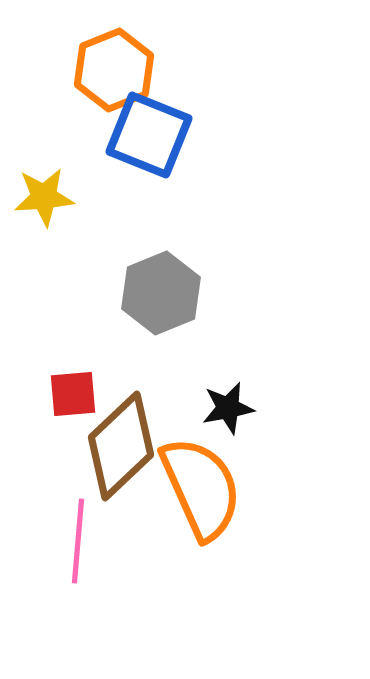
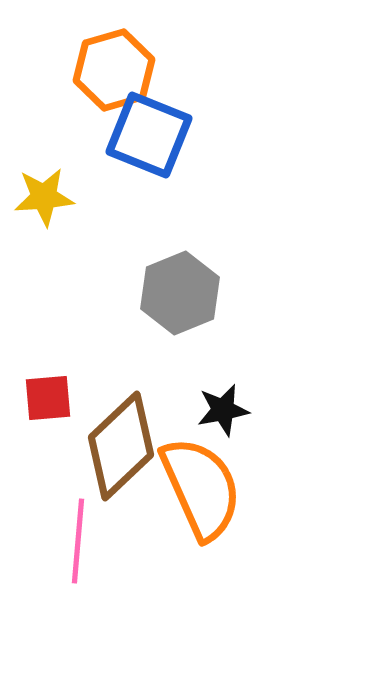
orange hexagon: rotated 6 degrees clockwise
gray hexagon: moved 19 px right
red square: moved 25 px left, 4 px down
black star: moved 5 px left, 2 px down
